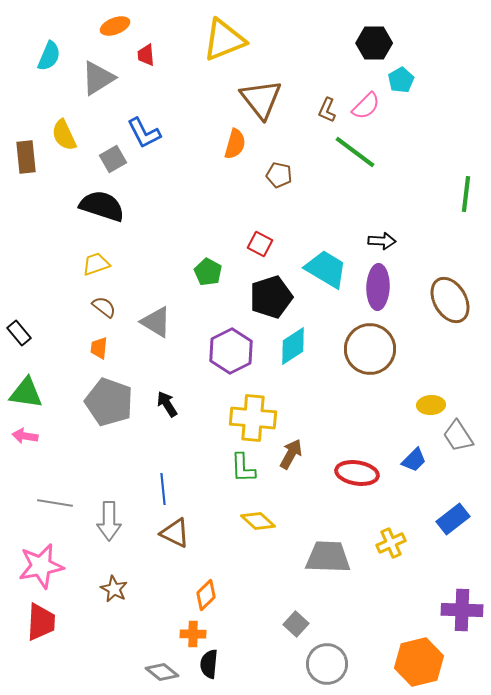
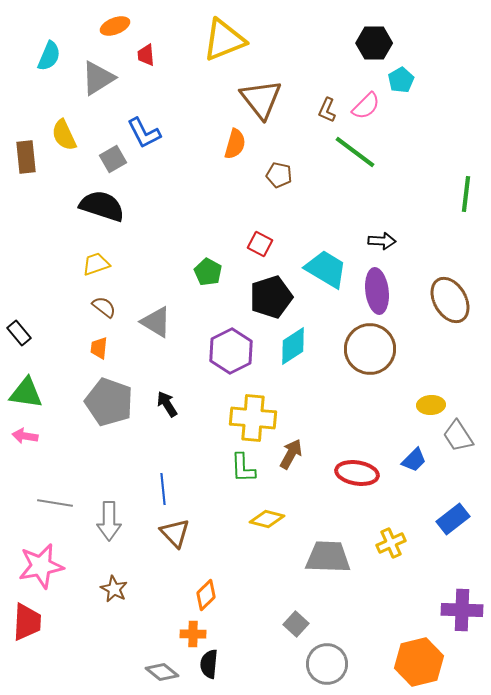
purple ellipse at (378, 287): moved 1 px left, 4 px down; rotated 9 degrees counterclockwise
yellow diamond at (258, 521): moved 9 px right, 2 px up; rotated 28 degrees counterclockwise
brown triangle at (175, 533): rotated 20 degrees clockwise
red trapezoid at (41, 622): moved 14 px left
